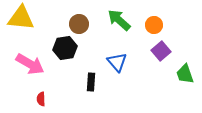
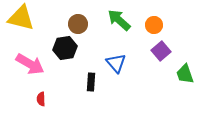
yellow triangle: rotated 8 degrees clockwise
brown circle: moved 1 px left
blue triangle: moved 1 px left, 1 px down
